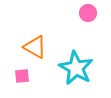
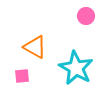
pink circle: moved 2 px left, 3 px down
